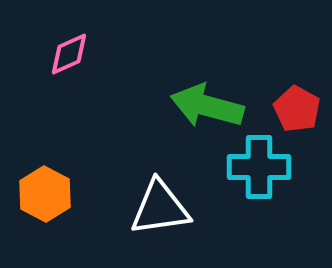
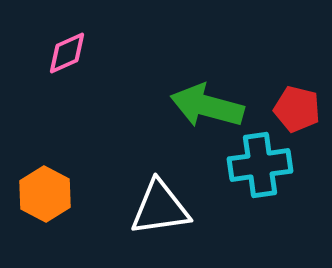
pink diamond: moved 2 px left, 1 px up
red pentagon: rotated 15 degrees counterclockwise
cyan cross: moved 1 px right, 2 px up; rotated 8 degrees counterclockwise
